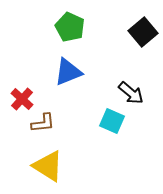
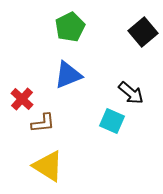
green pentagon: rotated 20 degrees clockwise
blue triangle: moved 3 px down
